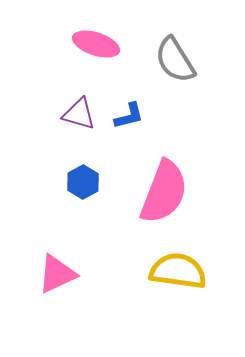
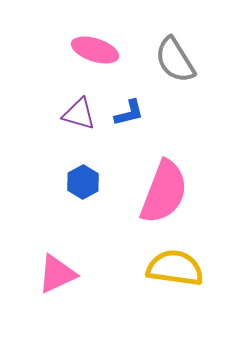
pink ellipse: moved 1 px left, 6 px down
blue L-shape: moved 3 px up
yellow semicircle: moved 3 px left, 3 px up
